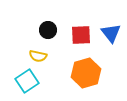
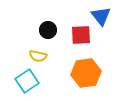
blue triangle: moved 10 px left, 17 px up
orange hexagon: rotated 8 degrees clockwise
